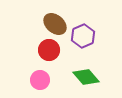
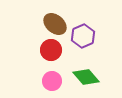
red circle: moved 2 px right
pink circle: moved 12 px right, 1 px down
